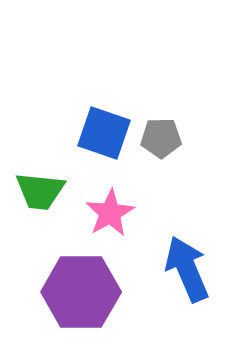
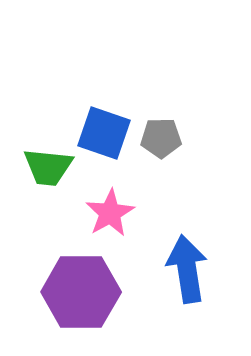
green trapezoid: moved 8 px right, 24 px up
blue arrow: rotated 14 degrees clockwise
